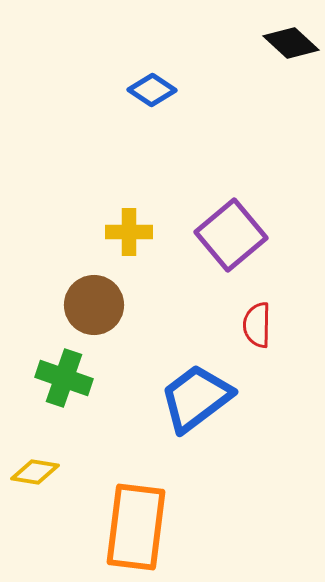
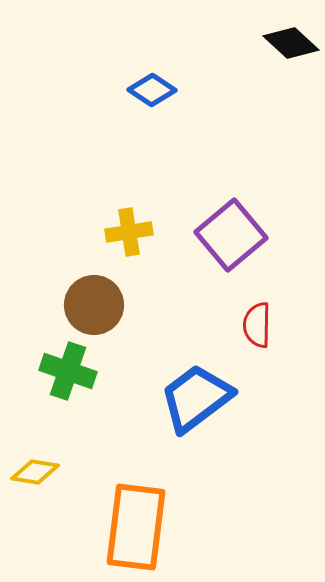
yellow cross: rotated 9 degrees counterclockwise
green cross: moved 4 px right, 7 px up
